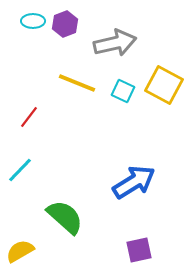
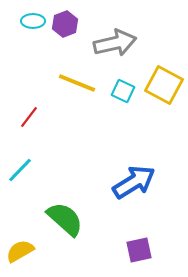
green semicircle: moved 2 px down
